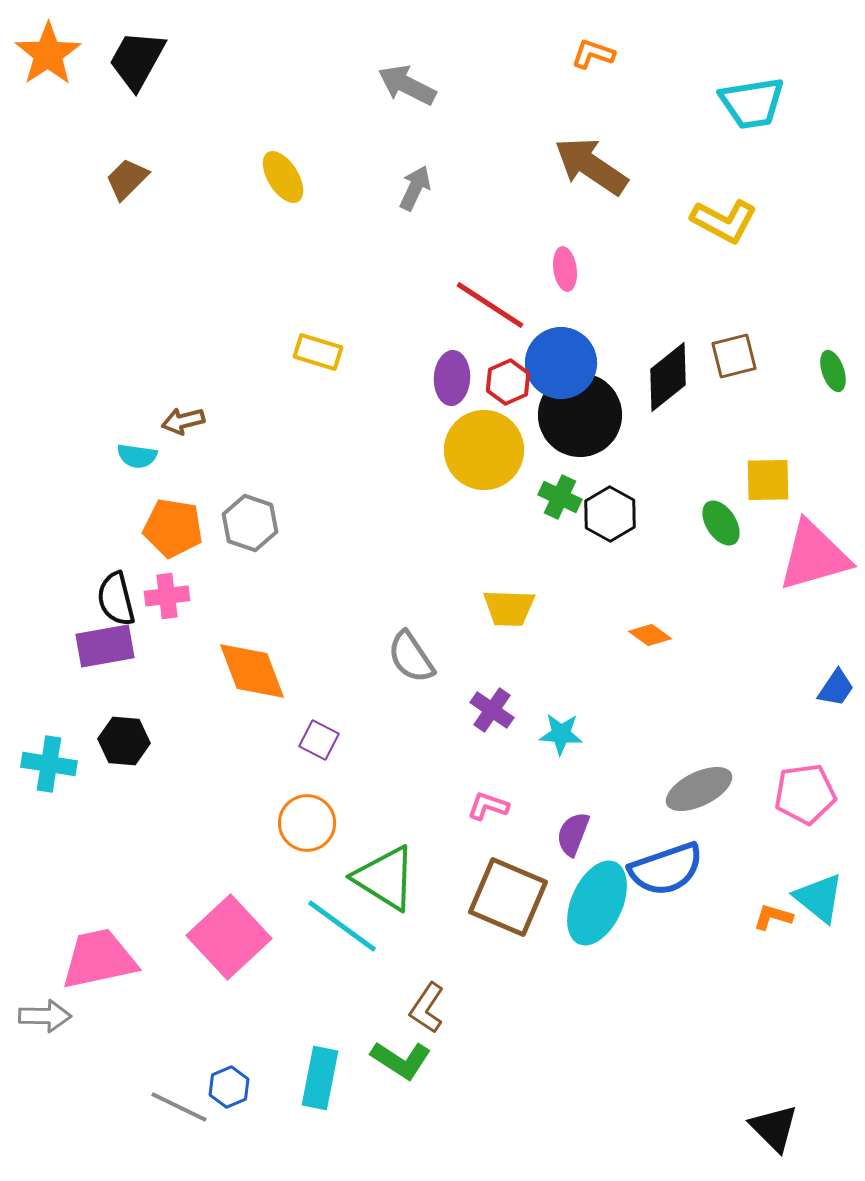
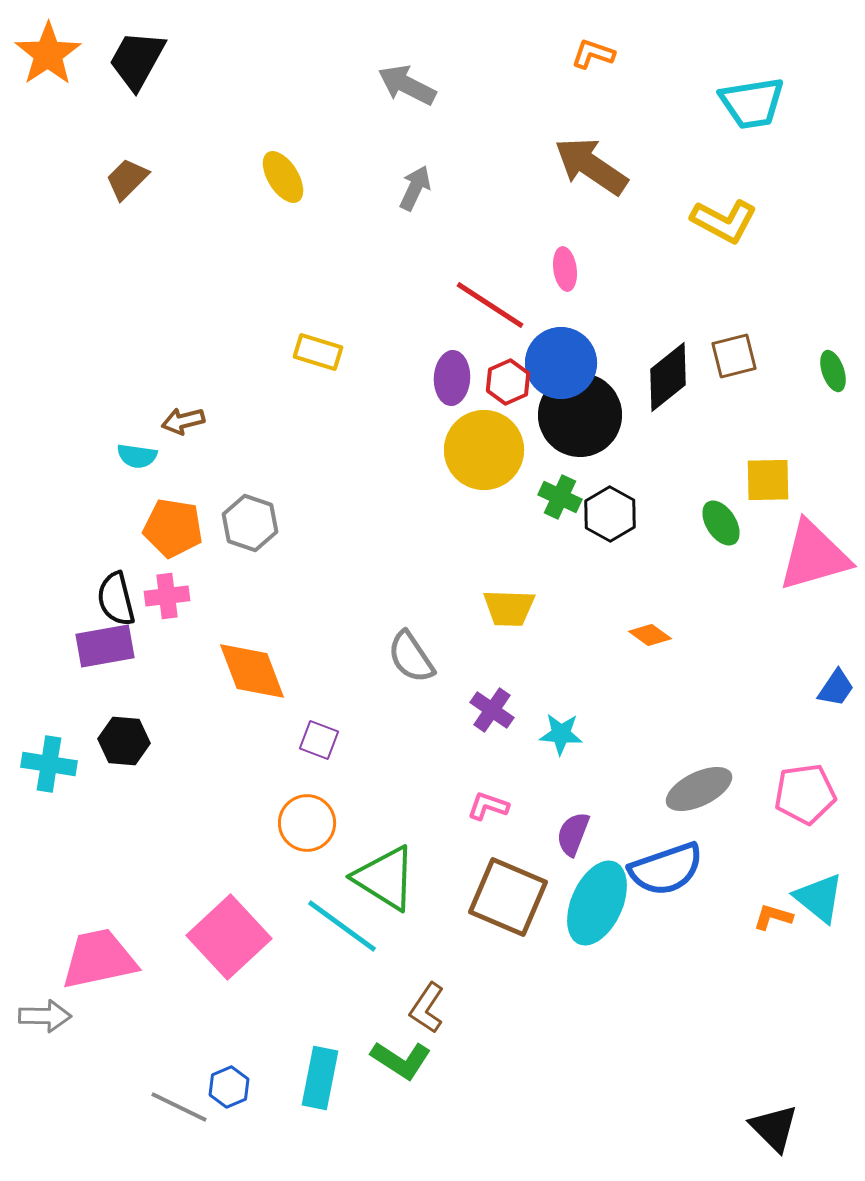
purple square at (319, 740): rotated 6 degrees counterclockwise
